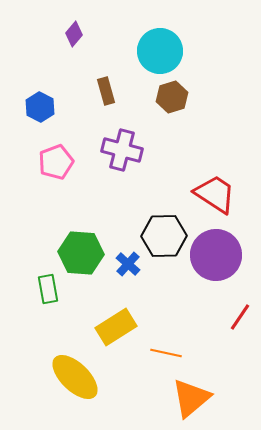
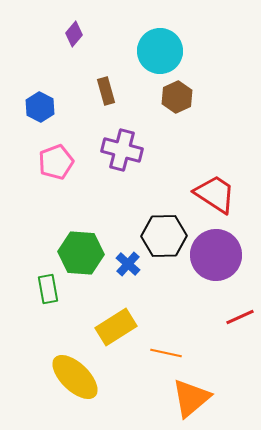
brown hexagon: moved 5 px right; rotated 8 degrees counterclockwise
red line: rotated 32 degrees clockwise
